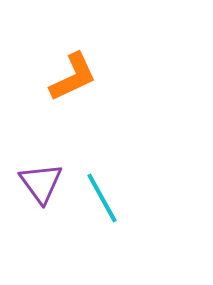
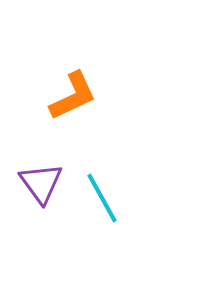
orange L-shape: moved 19 px down
